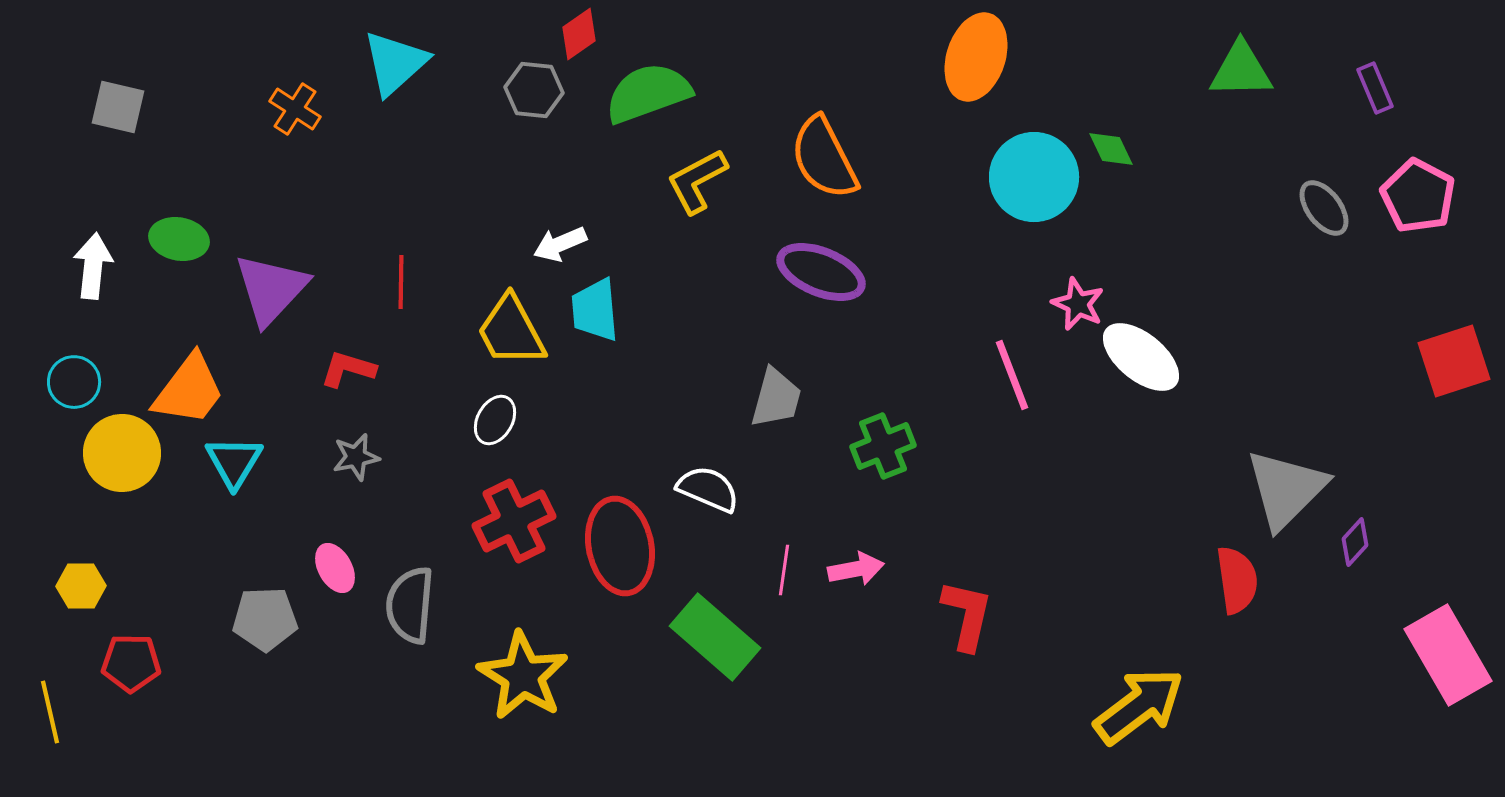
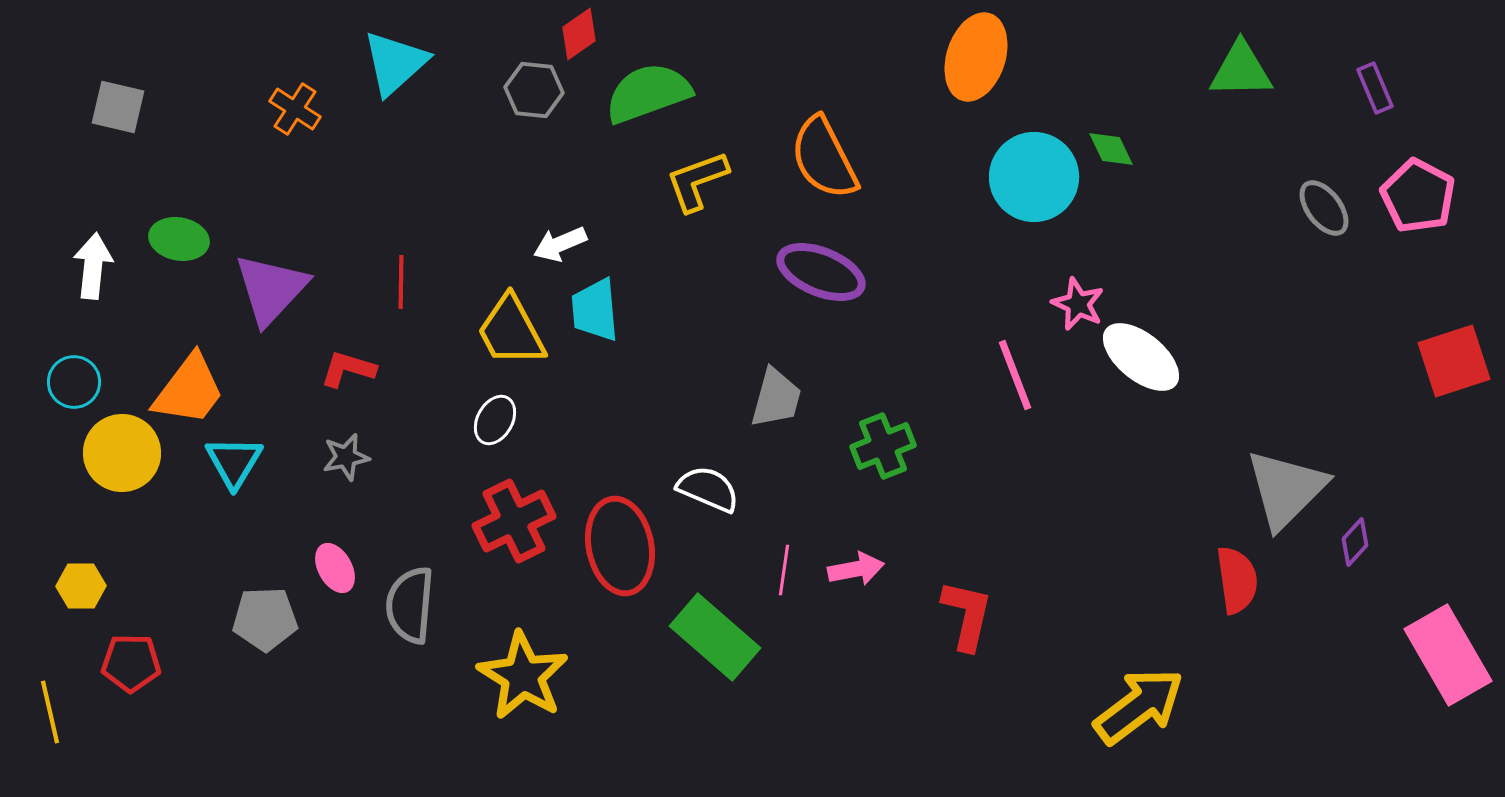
yellow L-shape at (697, 181): rotated 8 degrees clockwise
pink line at (1012, 375): moved 3 px right
gray star at (356, 457): moved 10 px left
